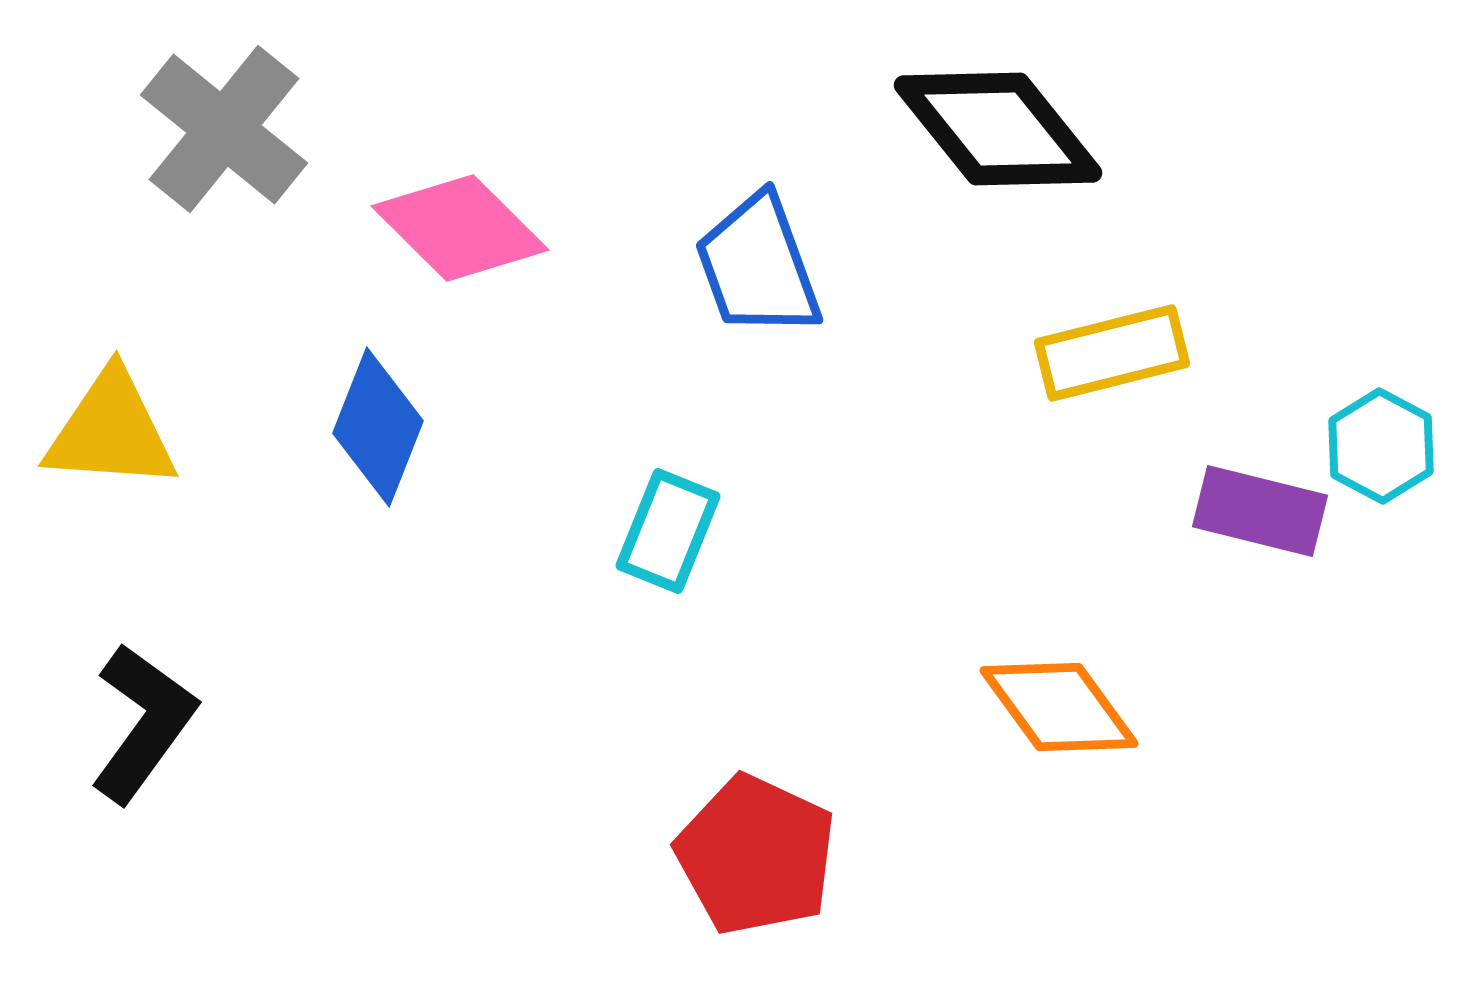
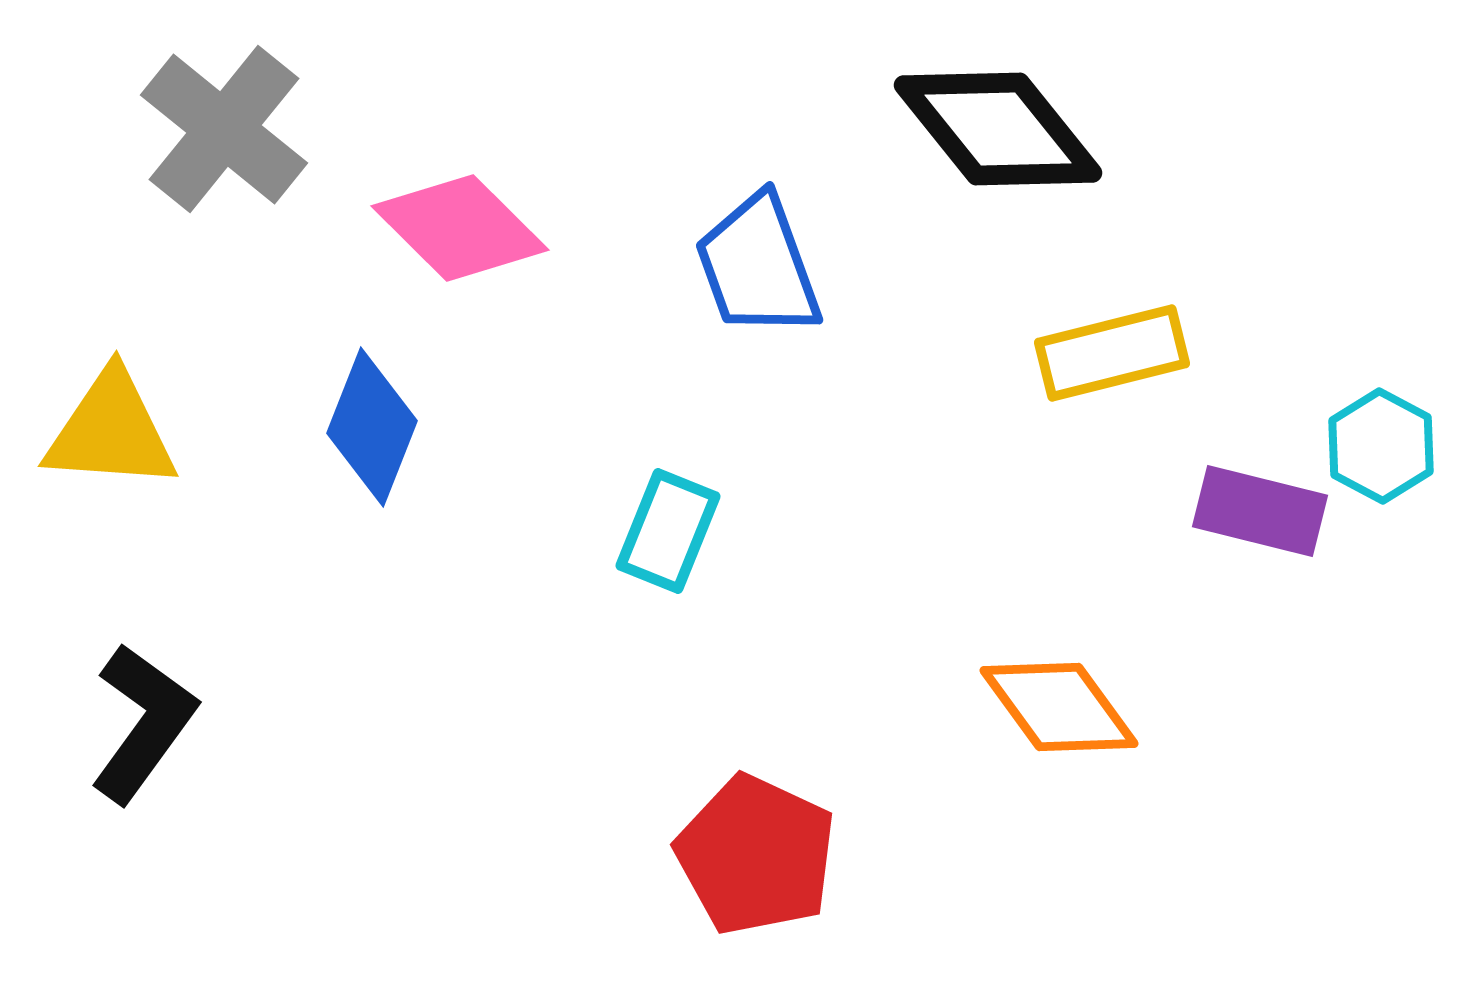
blue diamond: moved 6 px left
